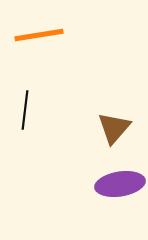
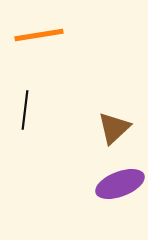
brown triangle: rotated 6 degrees clockwise
purple ellipse: rotated 12 degrees counterclockwise
